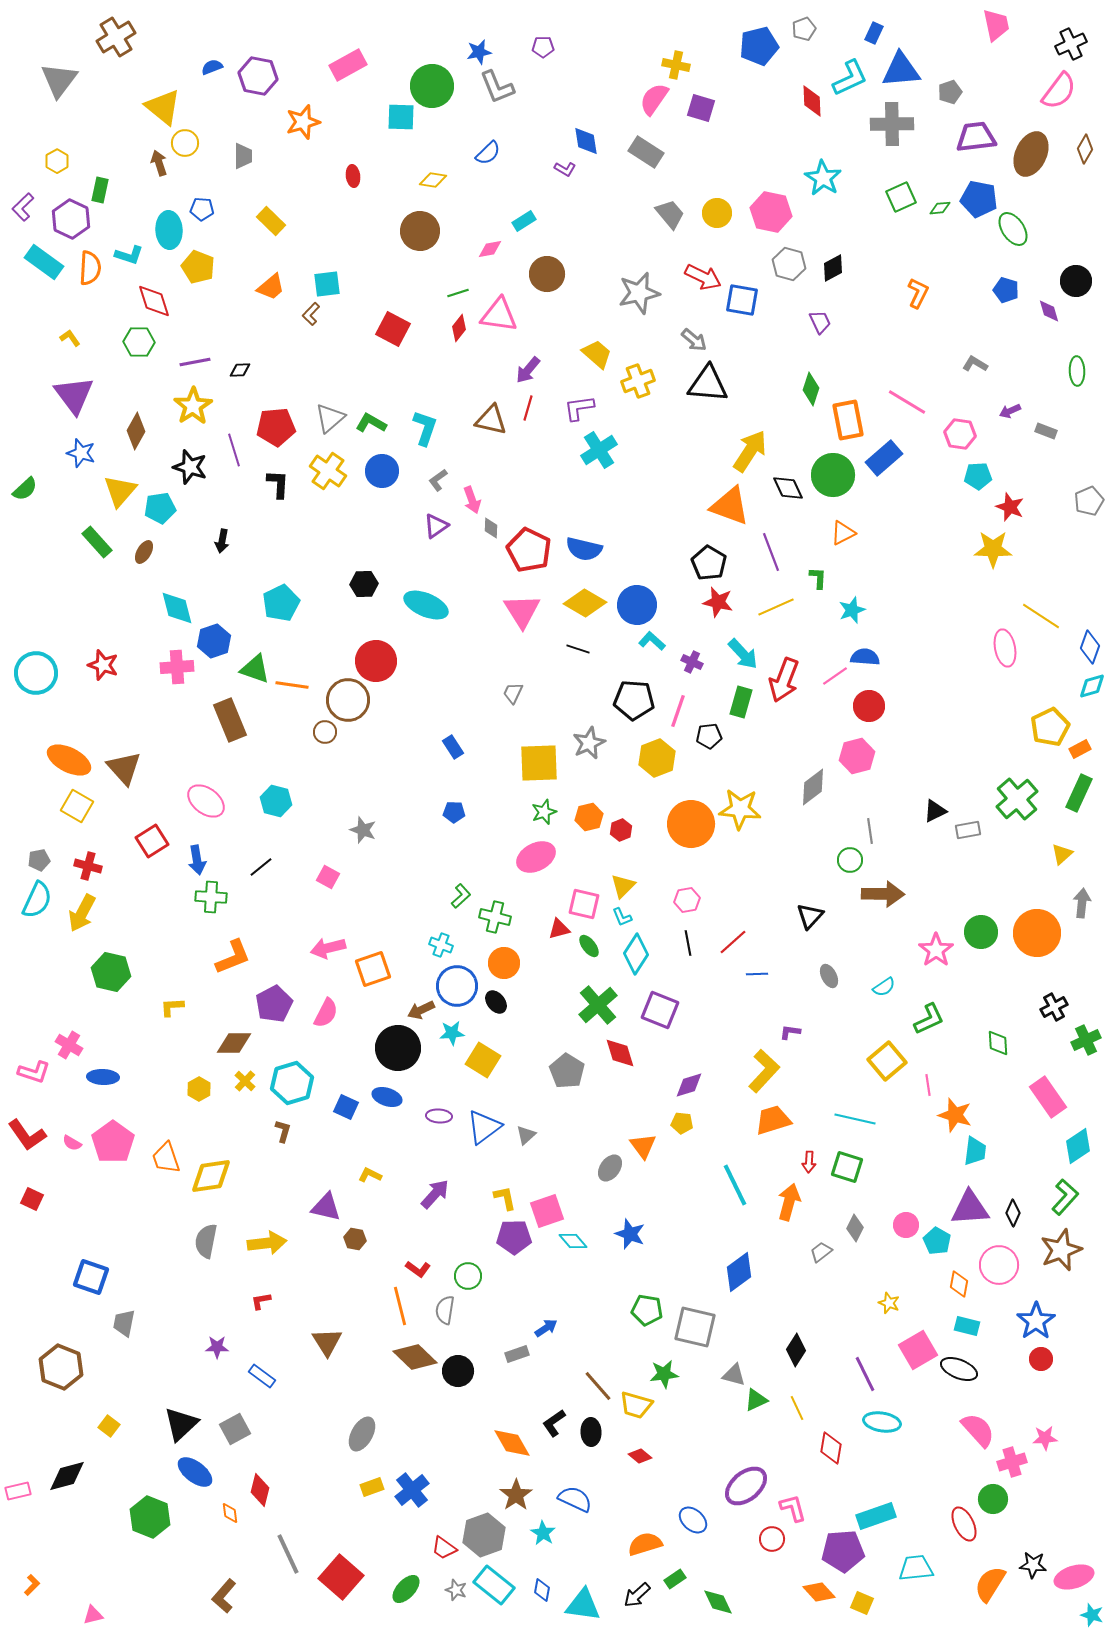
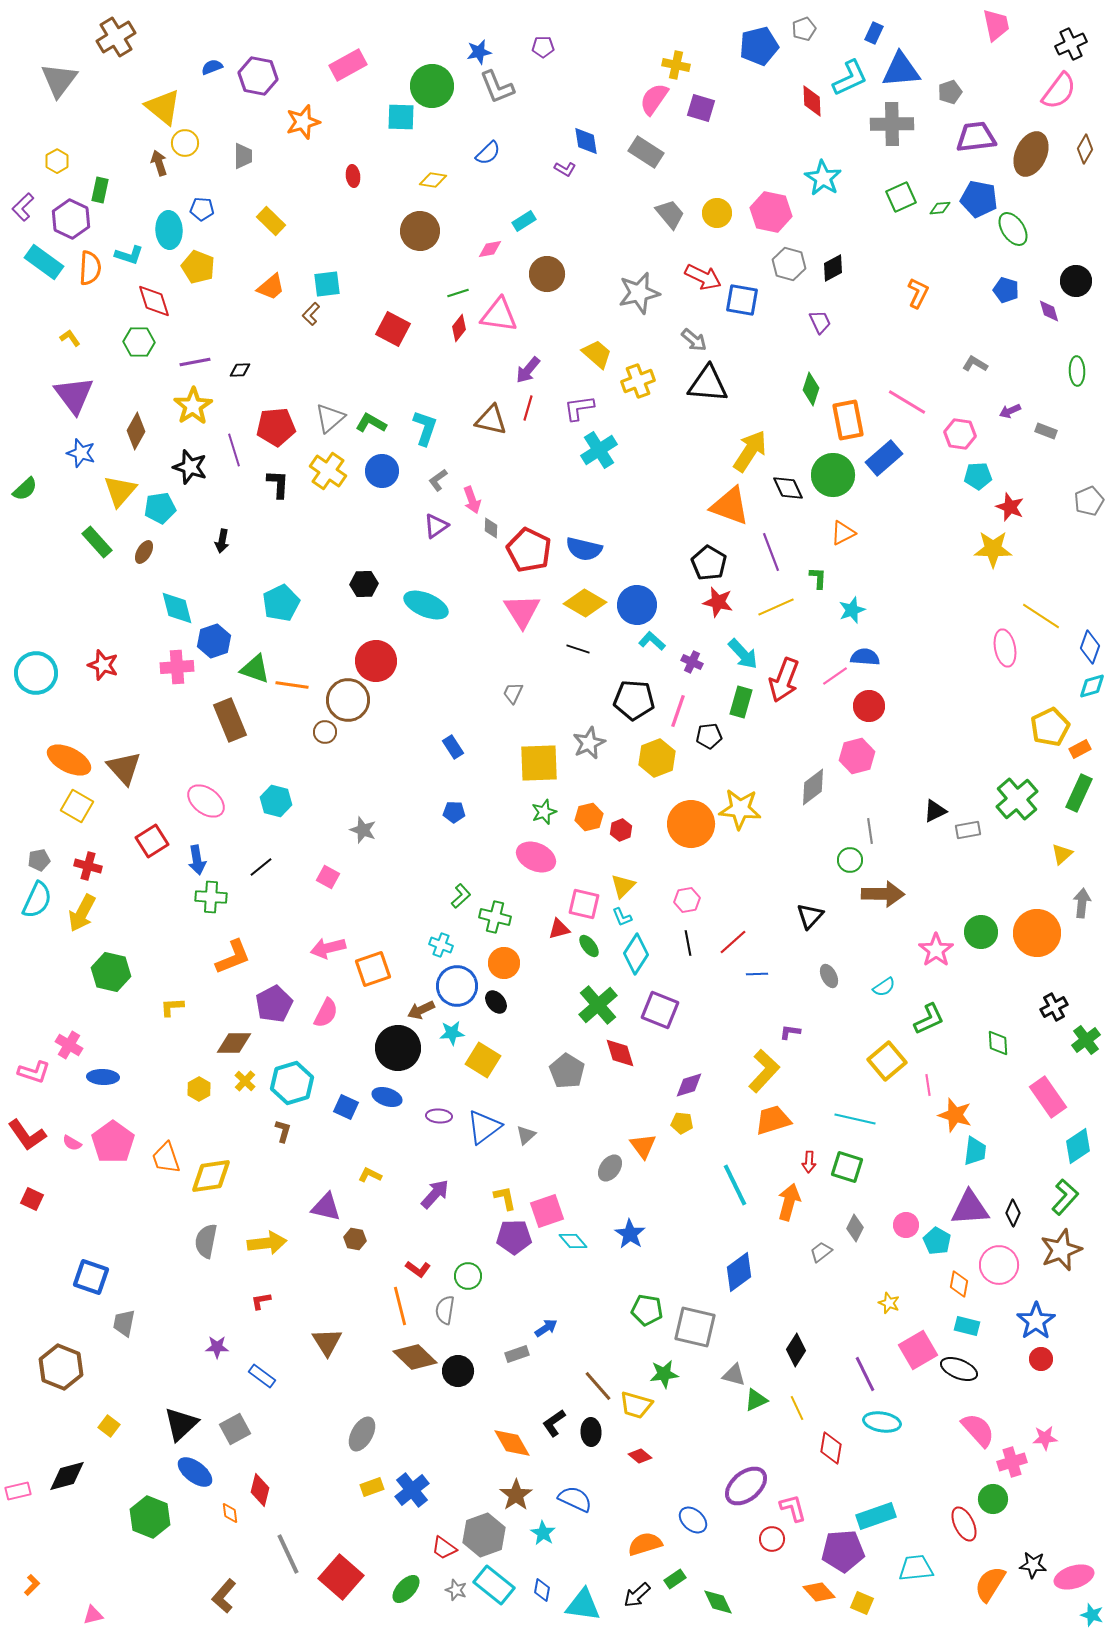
pink ellipse at (536, 857): rotated 51 degrees clockwise
green cross at (1086, 1040): rotated 12 degrees counterclockwise
blue star at (630, 1234): rotated 12 degrees clockwise
